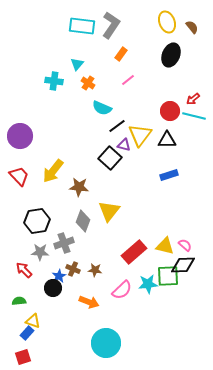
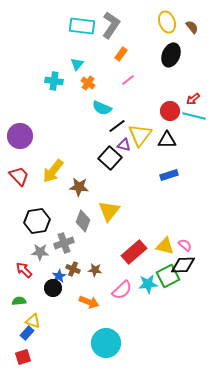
green square at (168, 276): rotated 25 degrees counterclockwise
